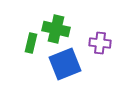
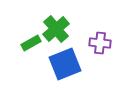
green cross: rotated 36 degrees clockwise
green rectangle: rotated 48 degrees clockwise
